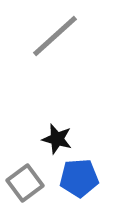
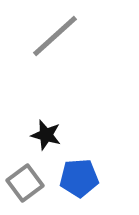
black star: moved 11 px left, 4 px up
